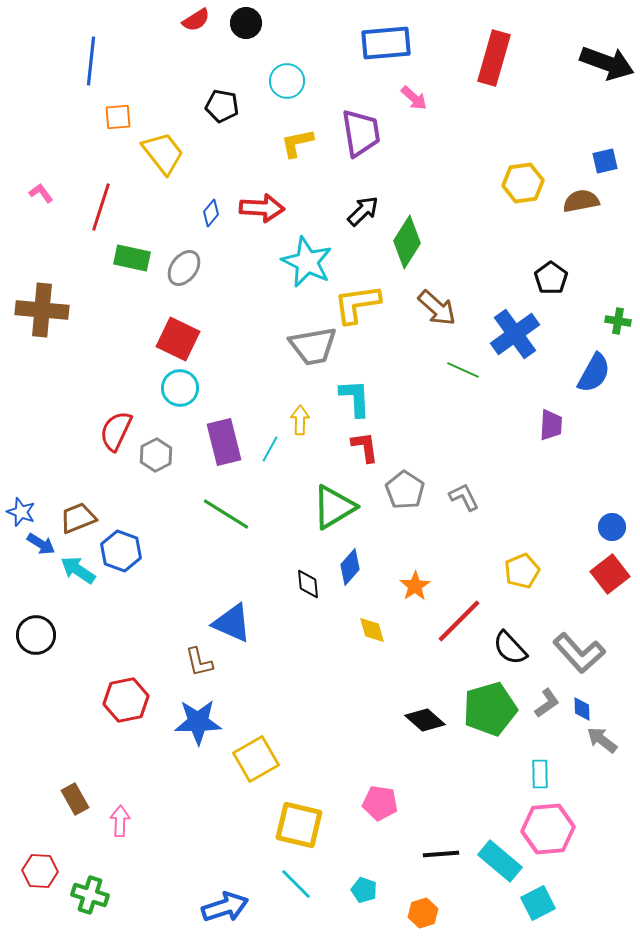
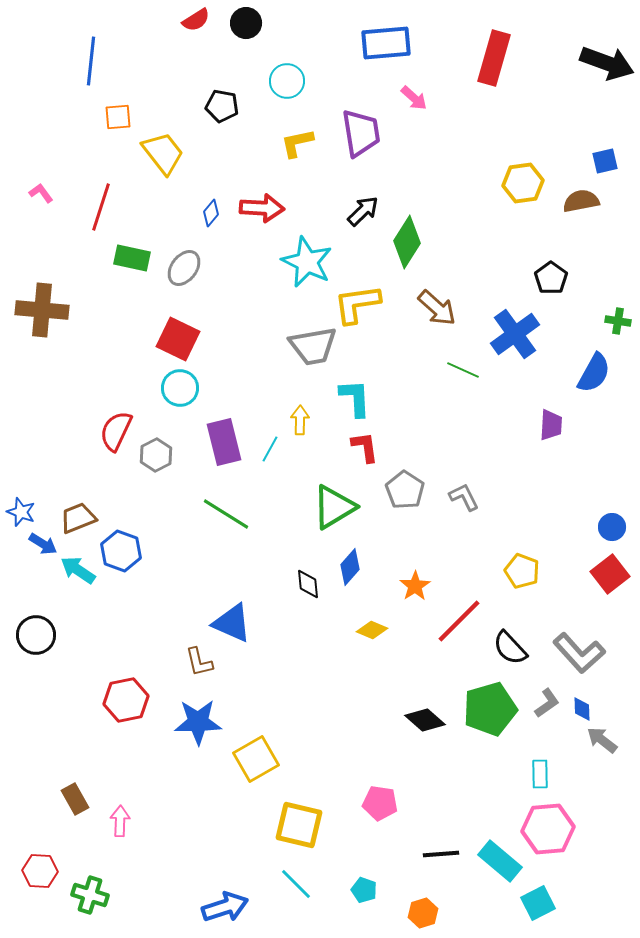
blue arrow at (41, 544): moved 2 px right
yellow pentagon at (522, 571): rotated 28 degrees counterclockwise
yellow diamond at (372, 630): rotated 52 degrees counterclockwise
